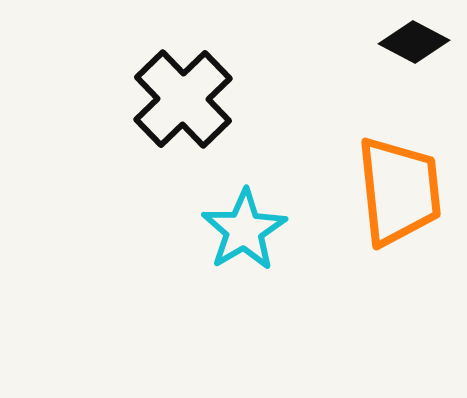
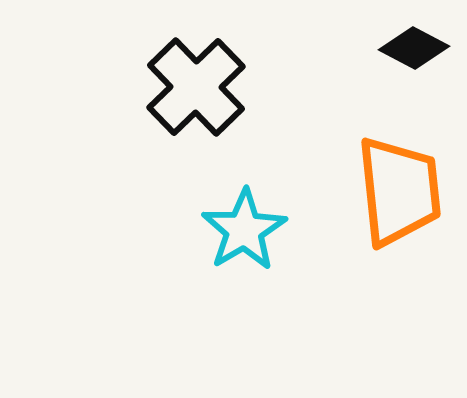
black diamond: moved 6 px down
black cross: moved 13 px right, 12 px up
